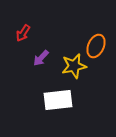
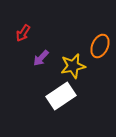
orange ellipse: moved 4 px right
yellow star: moved 1 px left
white rectangle: moved 3 px right, 4 px up; rotated 28 degrees counterclockwise
